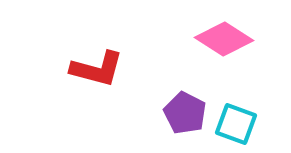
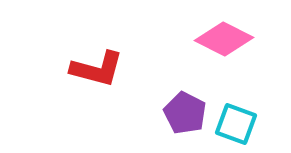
pink diamond: rotated 6 degrees counterclockwise
